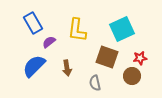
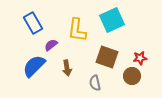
cyan square: moved 10 px left, 9 px up
purple semicircle: moved 2 px right, 3 px down
